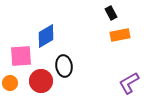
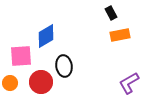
red circle: moved 1 px down
